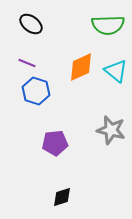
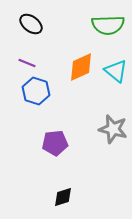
gray star: moved 2 px right, 1 px up
black diamond: moved 1 px right
